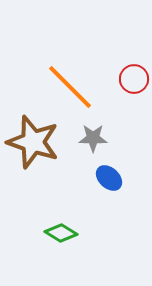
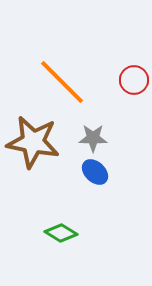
red circle: moved 1 px down
orange line: moved 8 px left, 5 px up
brown star: rotated 8 degrees counterclockwise
blue ellipse: moved 14 px left, 6 px up
